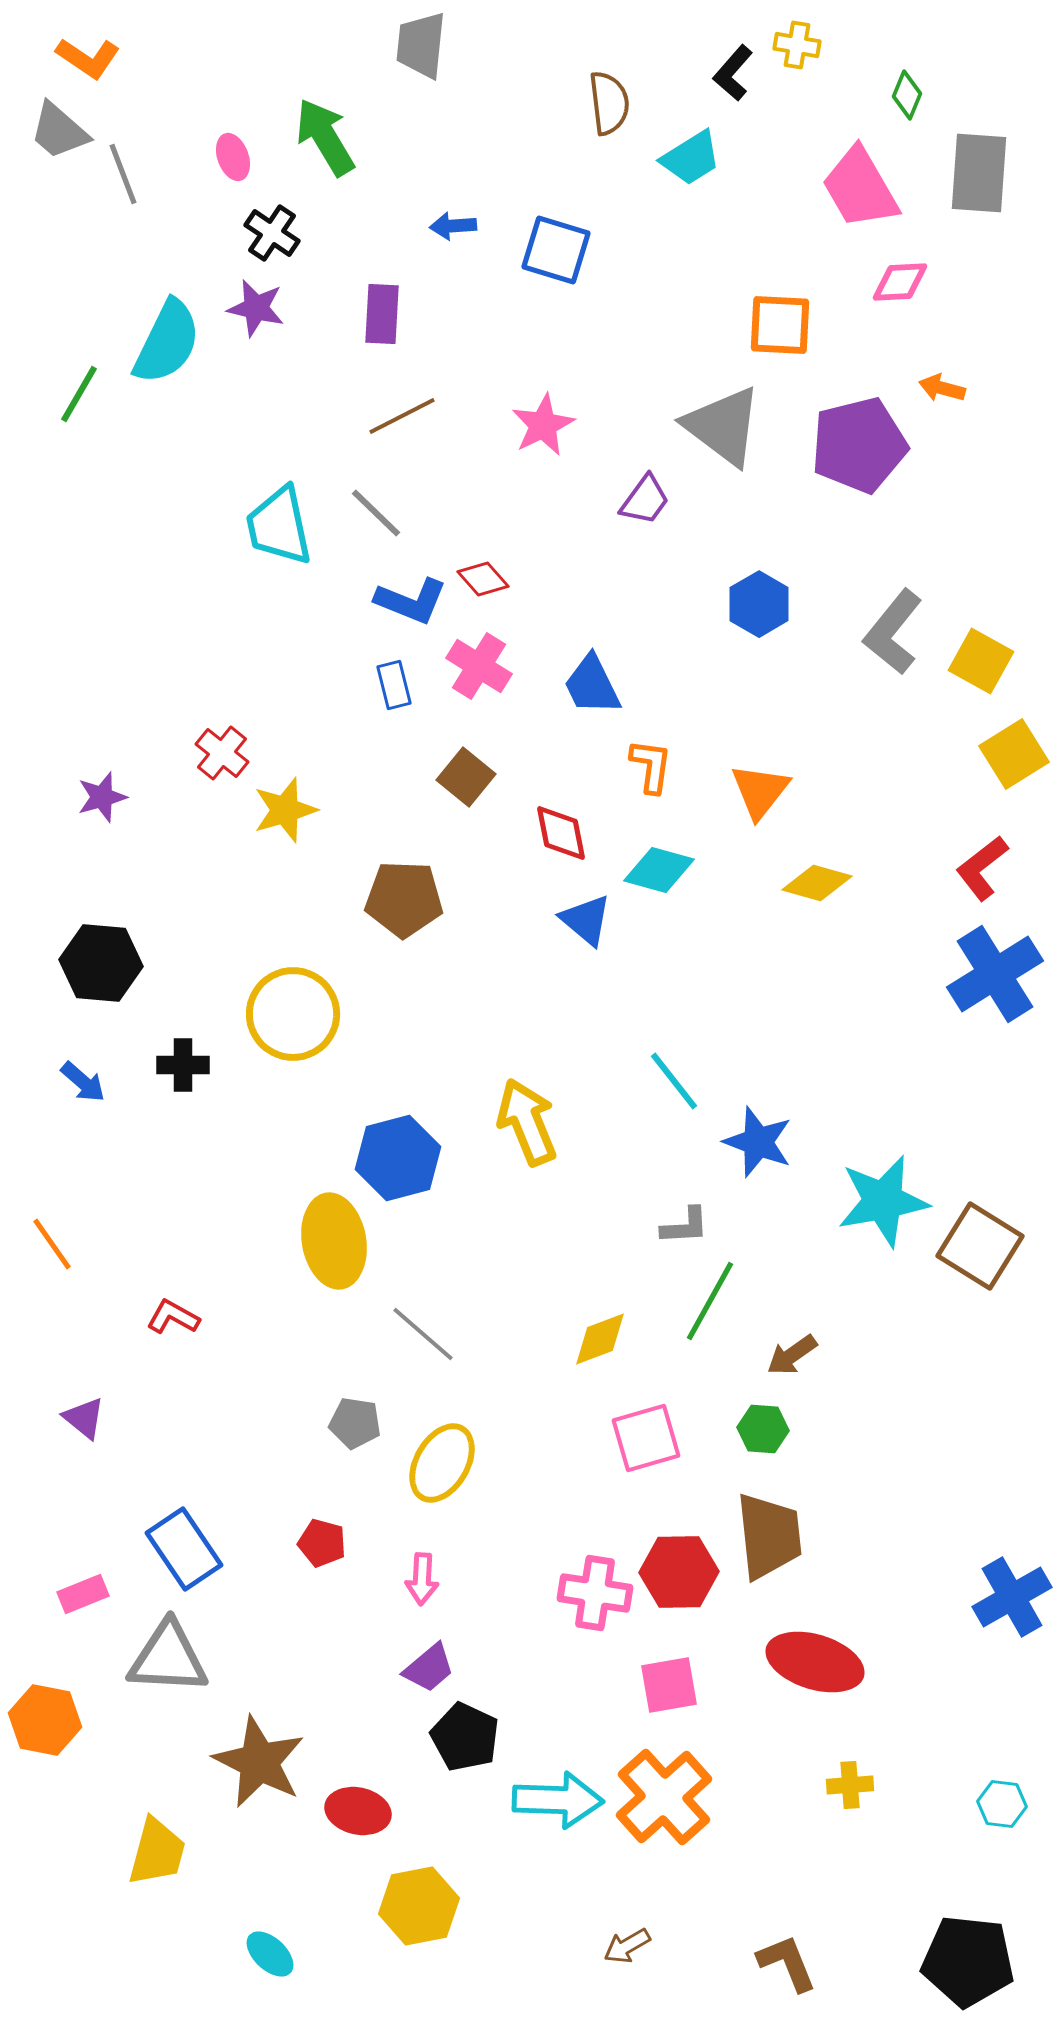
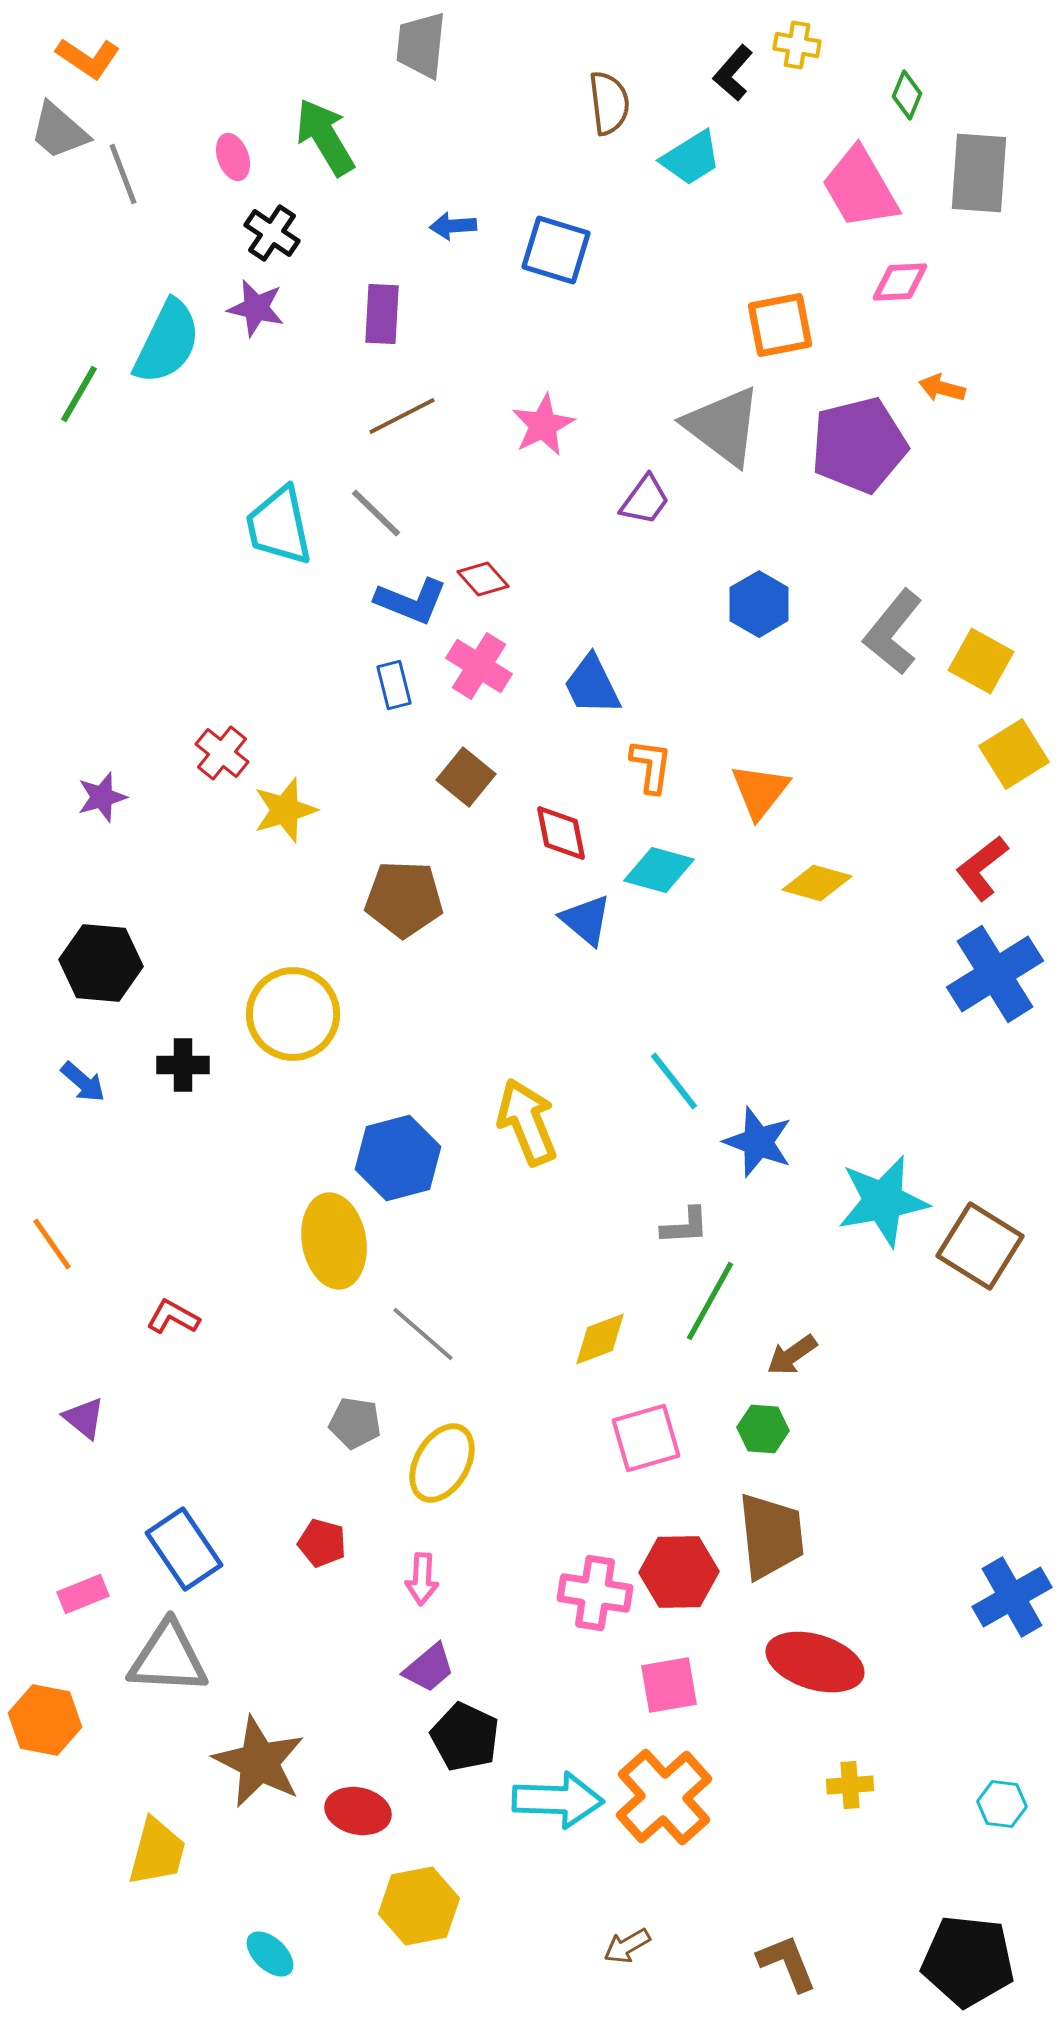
orange square at (780, 325): rotated 14 degrees counterclockwise
brown trapezoid at (769, 1536): moved 2 px right
